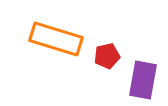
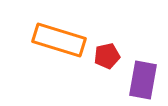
orange rectangle: moved 3 px right, 1 px down
